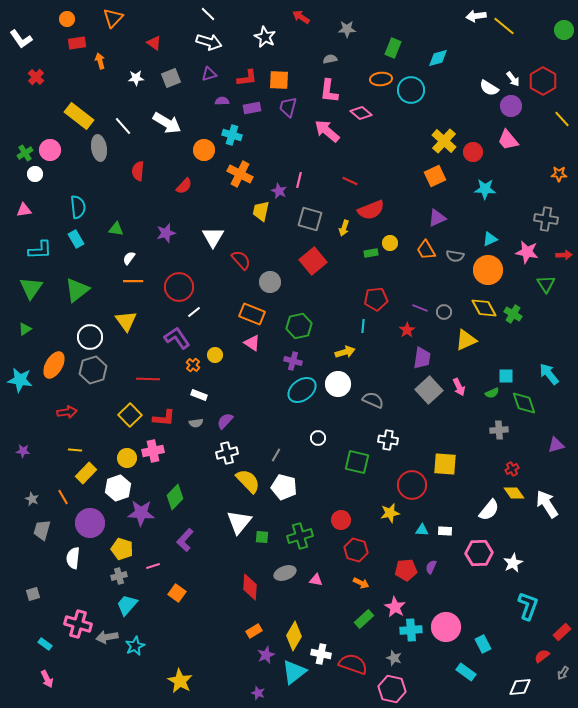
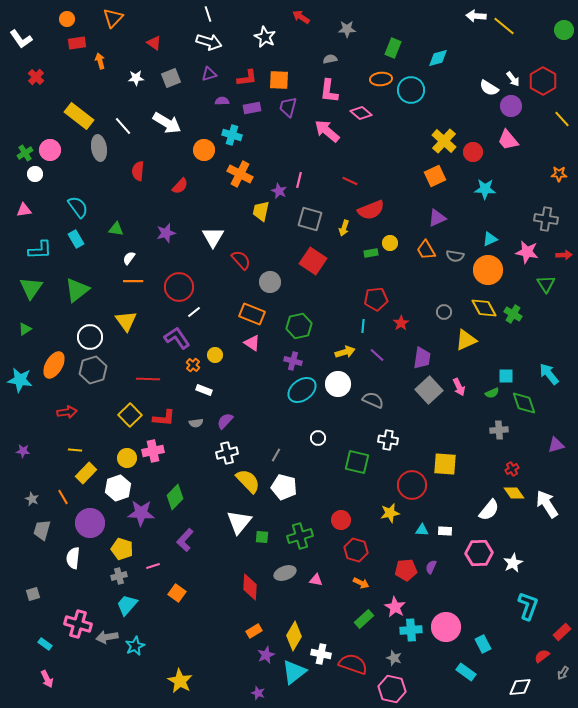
white line at (208, 14): rotated 28 degrees clockwise
white arrow at (476, 16): rotated 12 degrees clockwise
red semicircle at (184, 186): moved 4 px left
cyan semicircle at (78, 207): rotated 30 degrees counterclockwise
red square at (313, 261): rotated 16 degrees counterclockwise
purple line at (420, 308): moved 43 px left, 47 px down; rotated 21 degrees clockwise
red star at (407, 330): moved 6 px left, 7 px up
white rectangle at (199, 395): moved 5 px right, 5 px up
